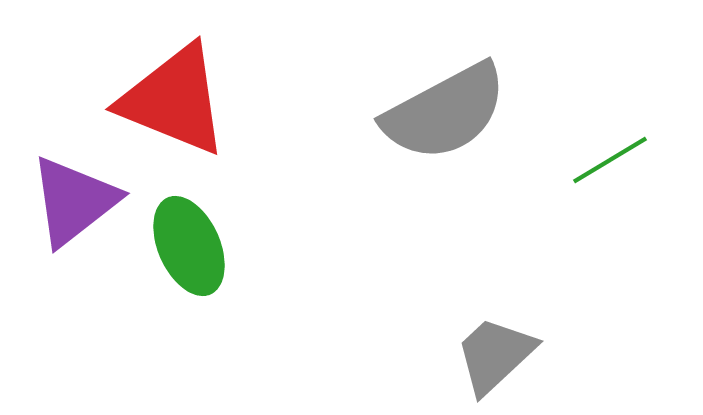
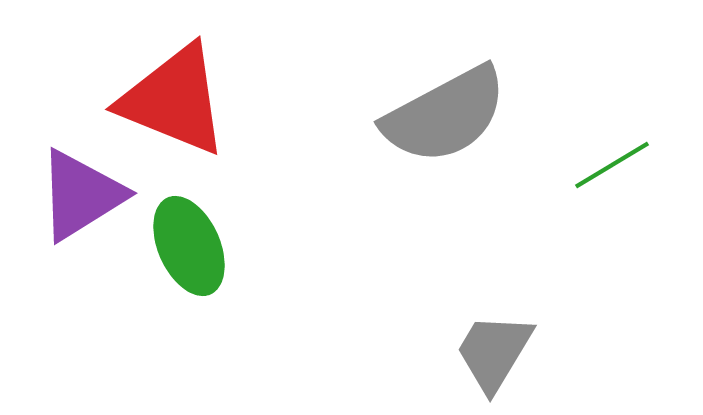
gray semicircle: moved 3 px down
green line: moved 2 px right, 5 px down
purple triangle: moved 7 px right, 6 px up; rotated 6 degrees clockwise
gray trapezoid: moved 1 px left, 3 px up; rotated 16 degrees counterclockwise
